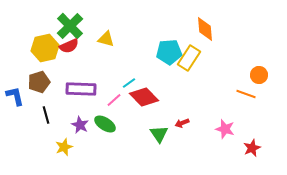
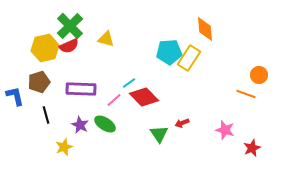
pink star: moved 1 px down
